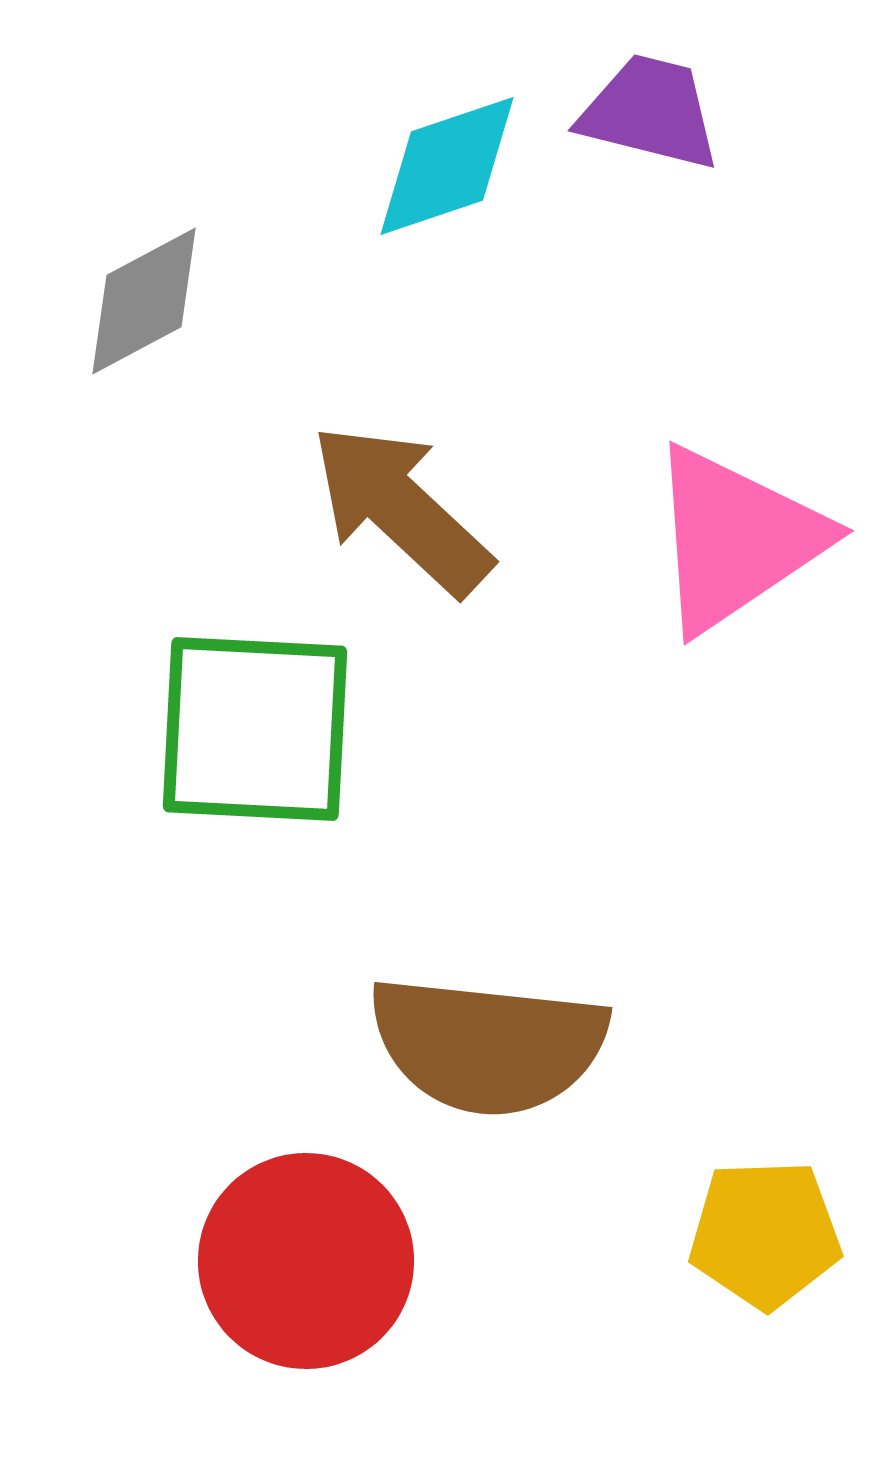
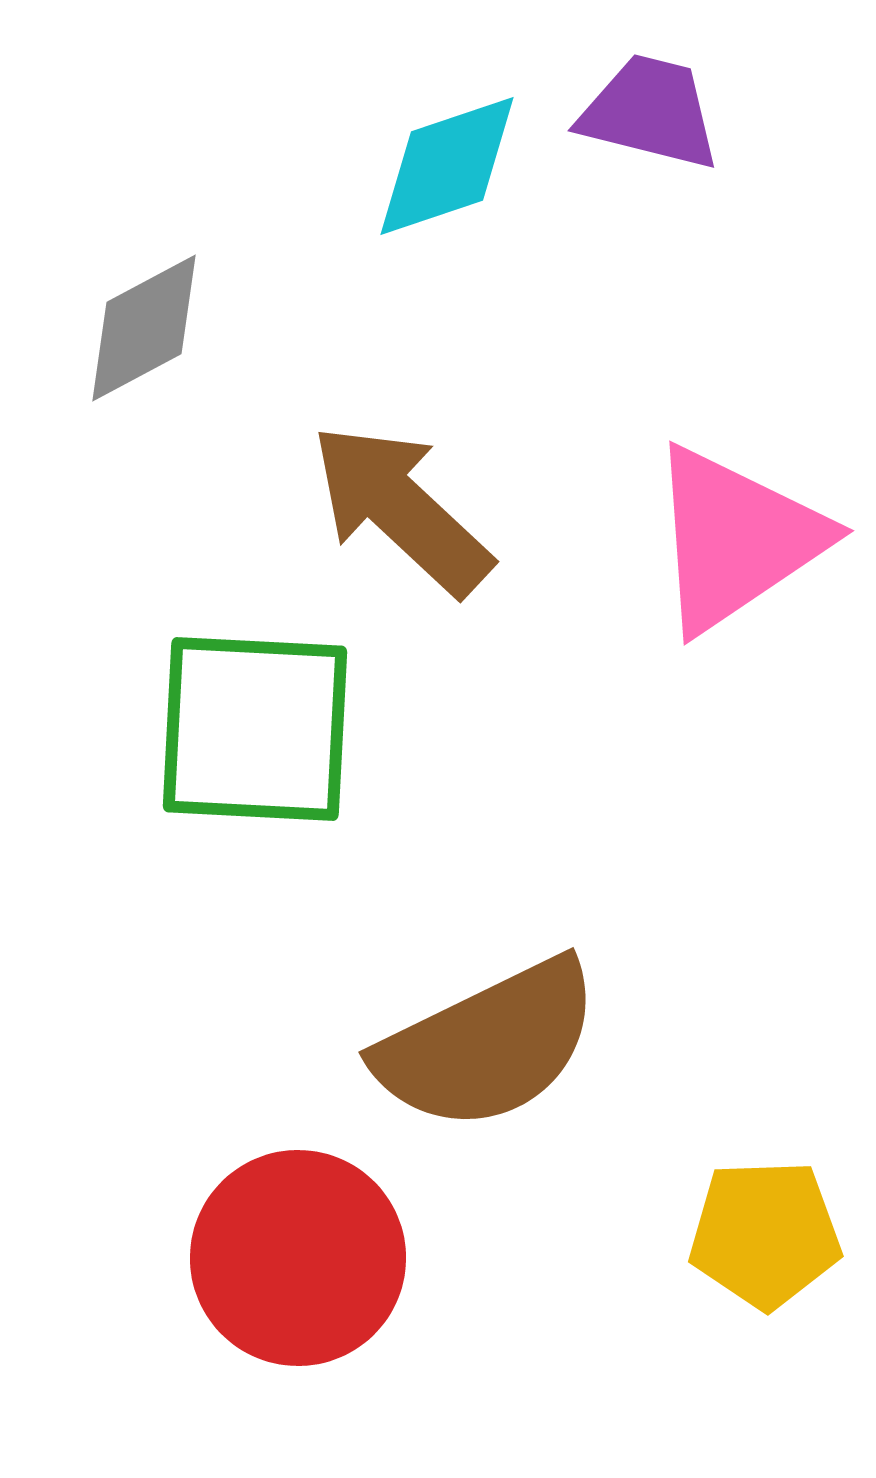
gray diamond: moved 27 px down
brown semicircle: rotated 32 degrees counterclockwise
red circle: moved 8 px left, 3 px up
